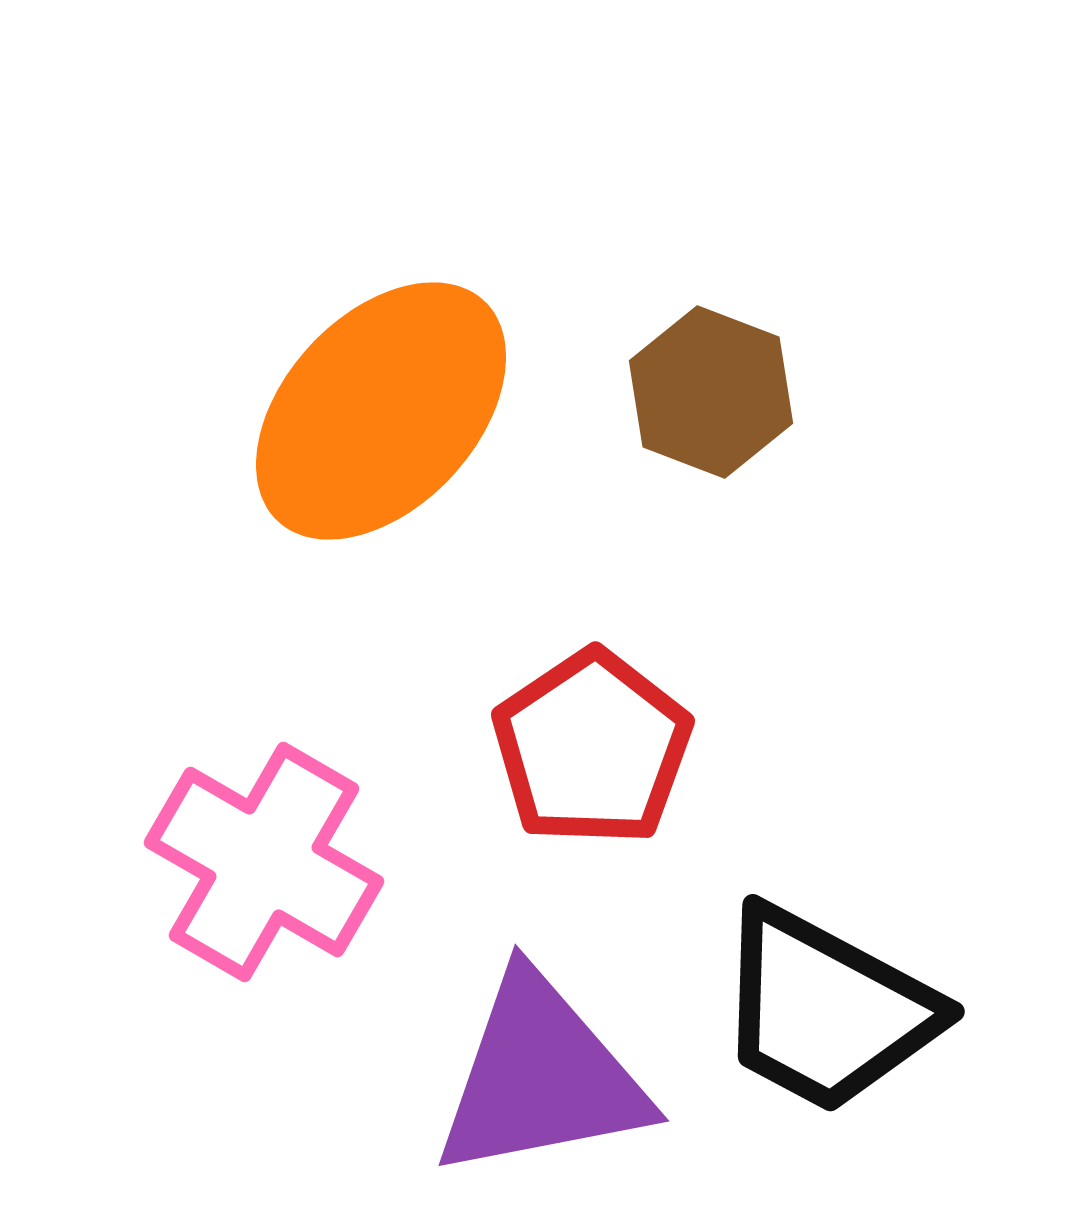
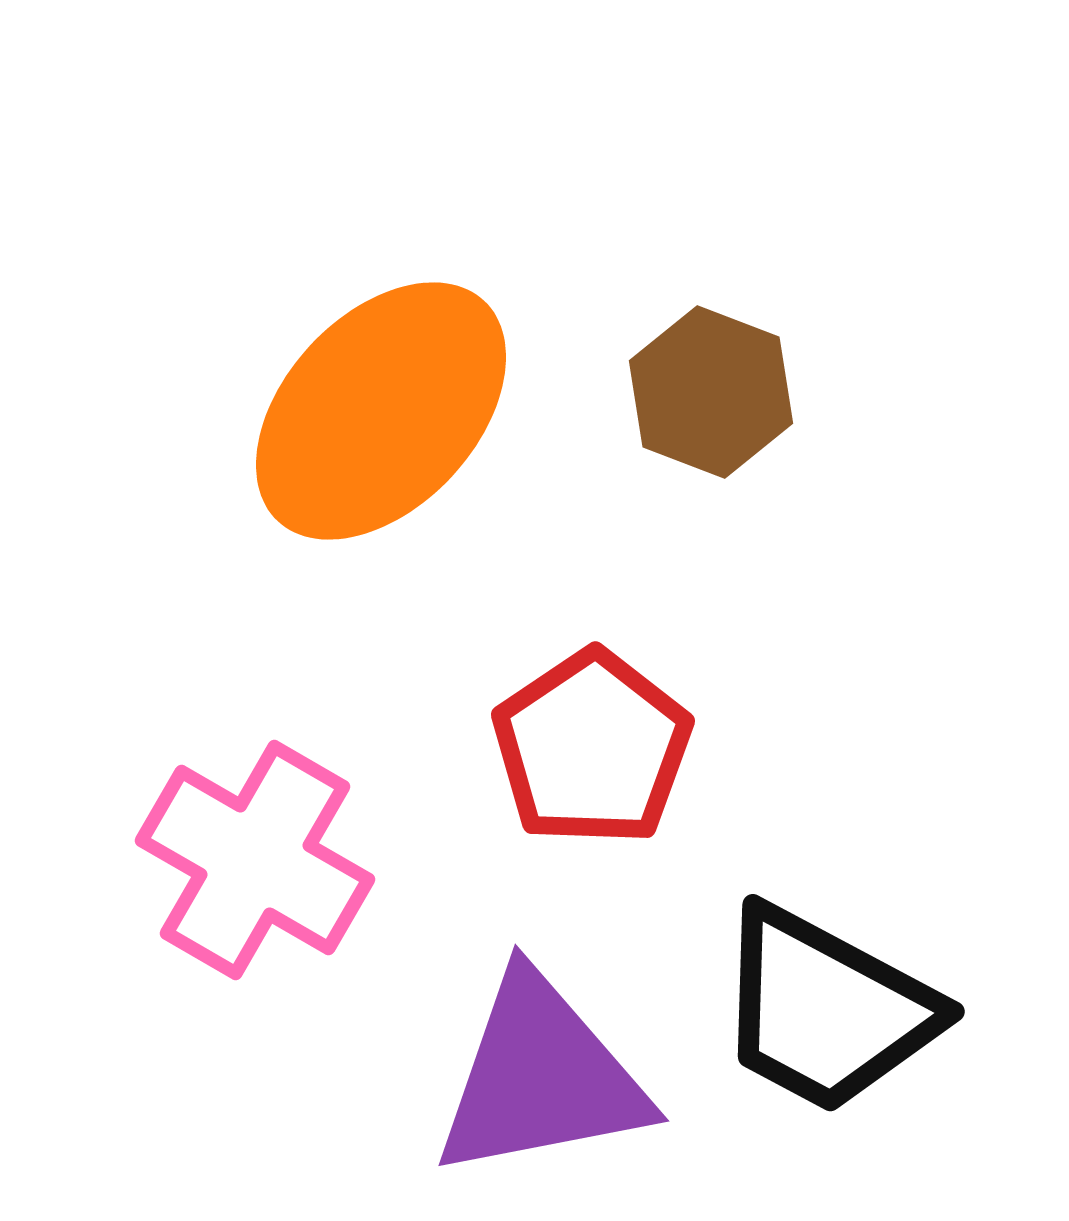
pink cross: moved 9 px left, 2 px up
